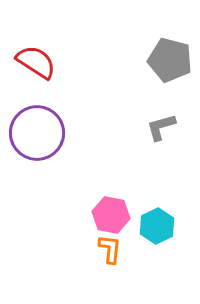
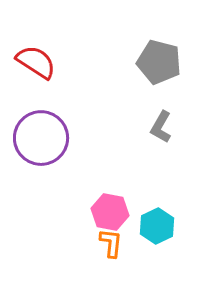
gray pentagon: moved 11 px left, 2 px down
gray L-shape: rotated 44 degrees counterclockwise
purple circle: moved 4 px right, 5 px down
pink hexagon: moved 1 px left, 3 px up
orange L-shape: moved 1 px right, 6 px up
